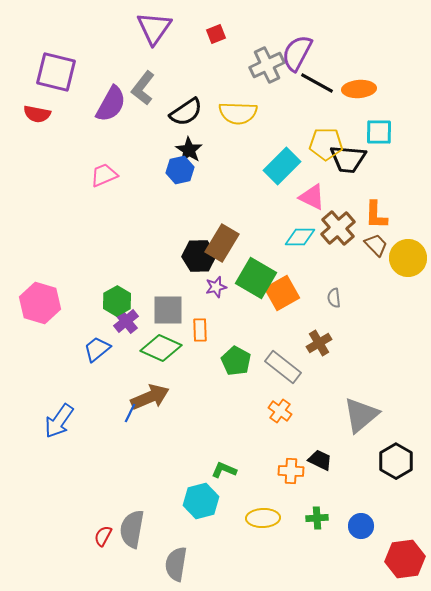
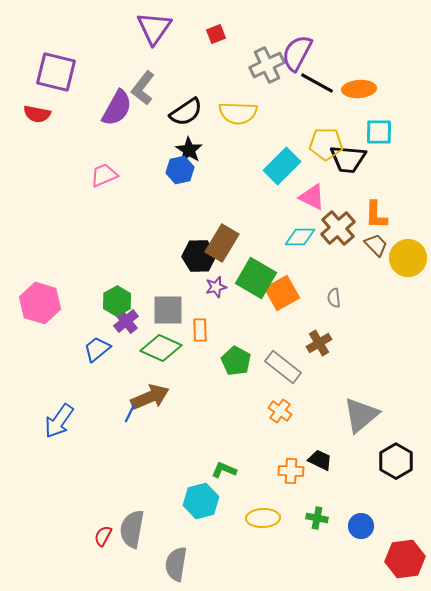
purple semicircle at (111, 104): moved 6 px right, 4 px down
green cross at (317, 518): rotated 15 degrees clockwise
